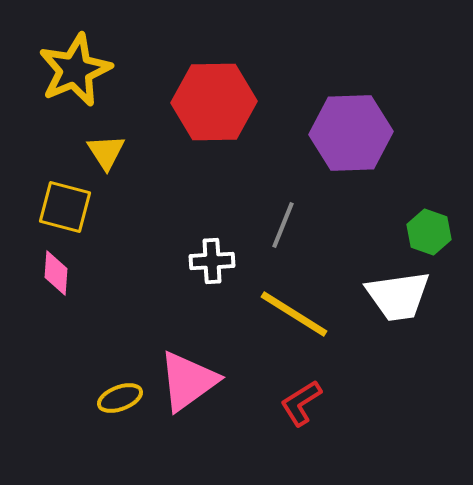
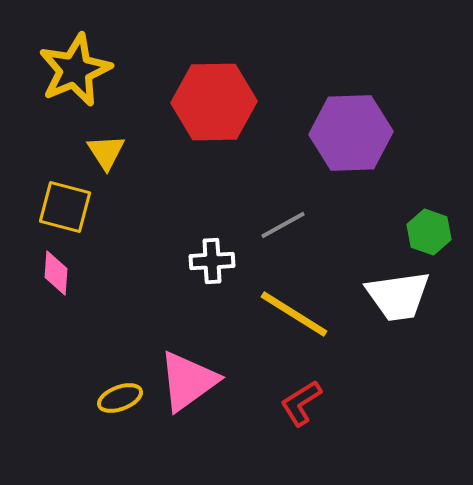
gray line: rotated 39 degrees clockwise
